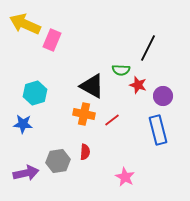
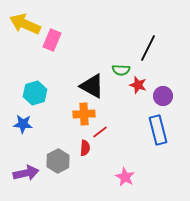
orange cross: rotated 15 degrees counterclockwise
red line: moved 12 px left, 12 px down
red semicircle: moved 4 px up
gray hexagon: rotated 20 degrees counterclockwise
